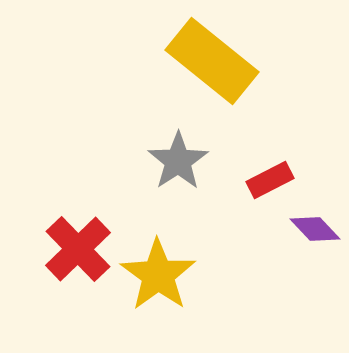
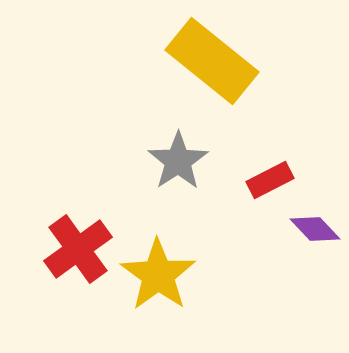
red cross: rotated 8 degrees clockwise
